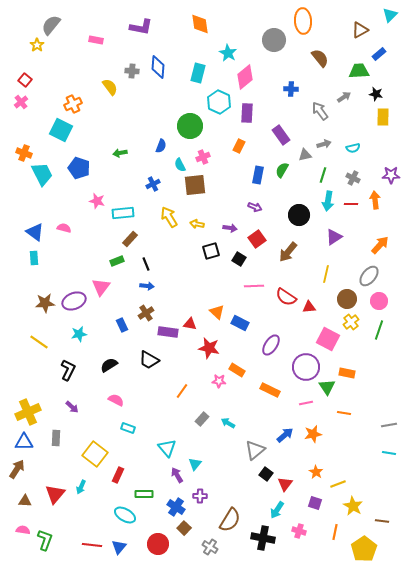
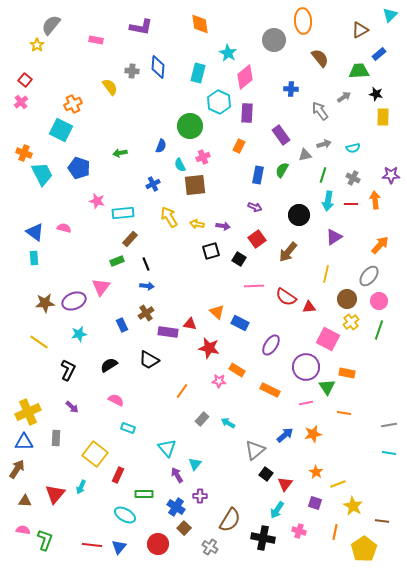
purple arrow at (230, 228): moved 7 px left, 2 px up
